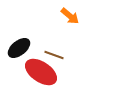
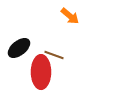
red ellipse: rotated 56 degrees clockwise
